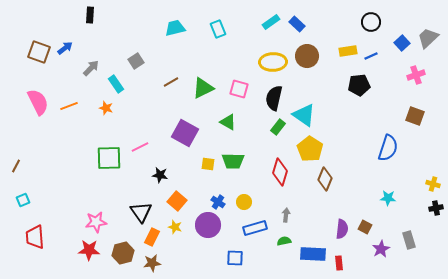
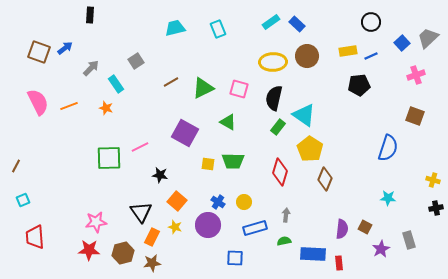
yellow cross at (433, 184): moved 4 px up
